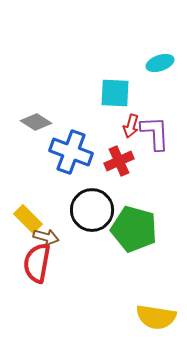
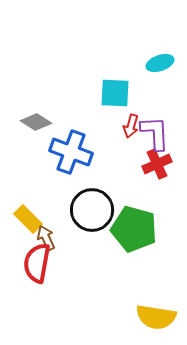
red cross: moved 38 px right, 3 px down
brown arrow: moved 1 px down; rotated 130 degrees counterclockwise
